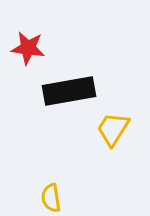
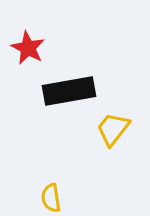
red star: rotated 20 degrees clockwise
yellow trapezoid: rotated 6 degrees clockwise
